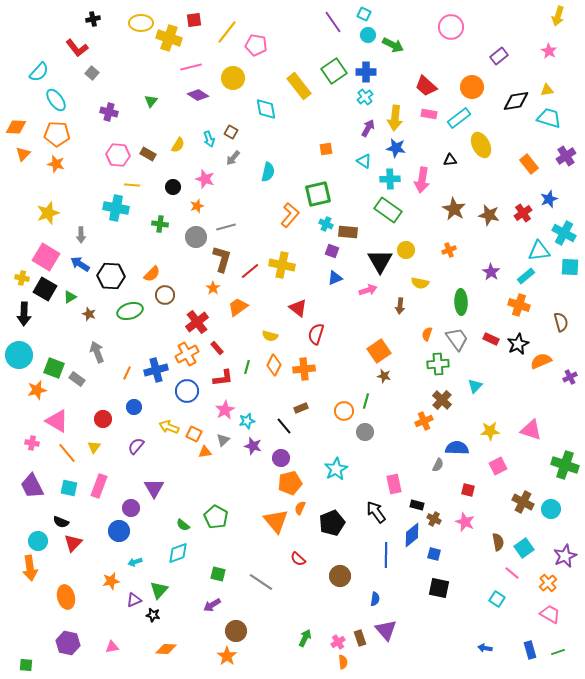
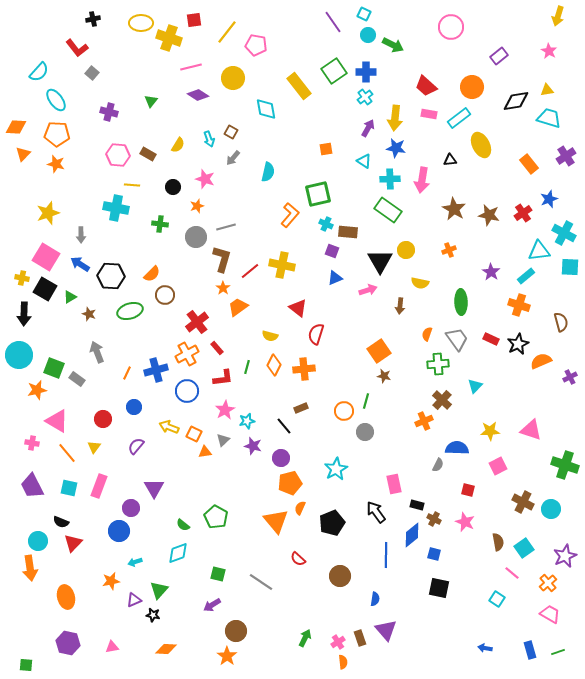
orange star at (213, 288): moved 10 px right
